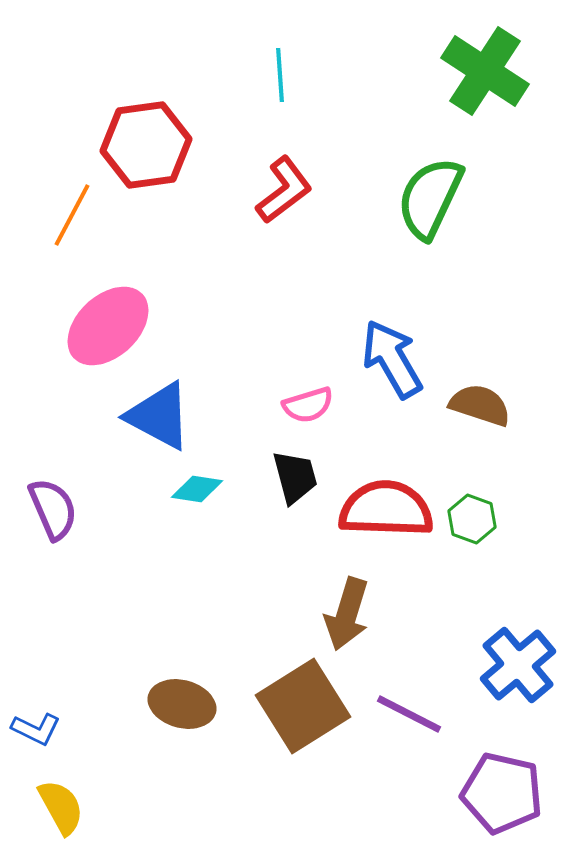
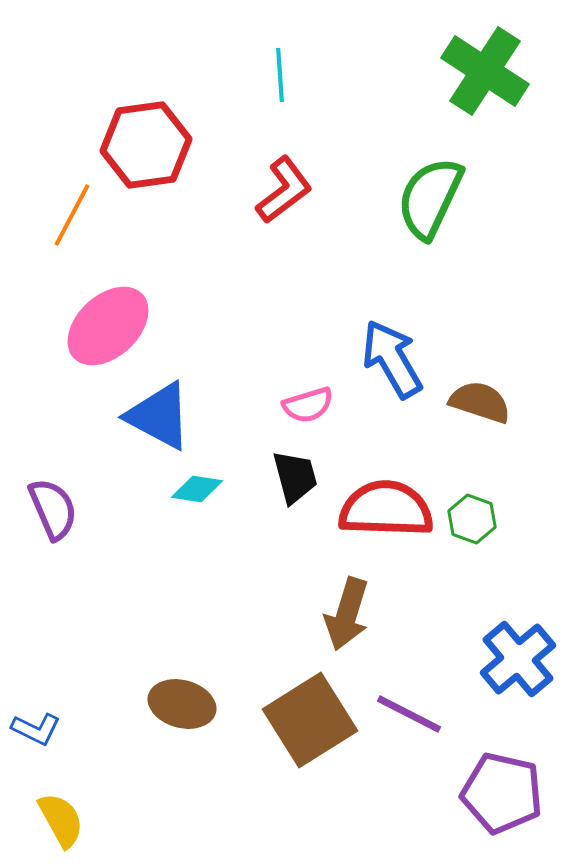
brown semicircle: moved 3 px up
blue cross: moved 6 px up
brown square: moved 7 px right, 14 px down
yellow semicircle: moved 13 px down
